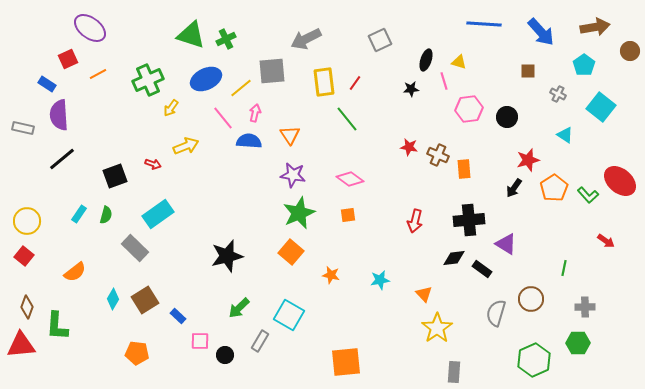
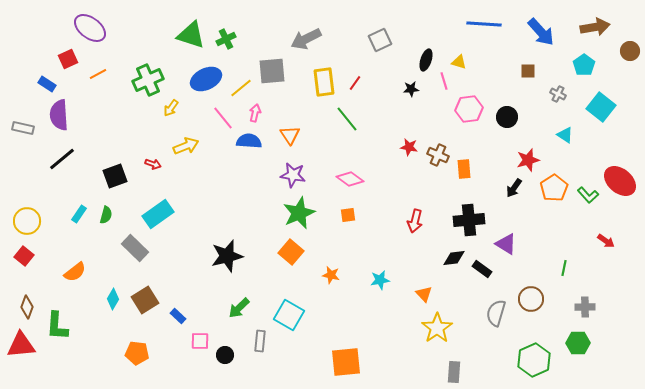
gray rectangle at (260, 341): rotated 25 degrees counterclockwise
